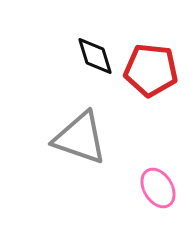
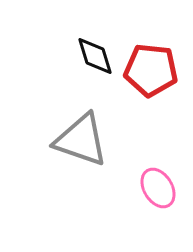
gray triangle: moved 1 px right, 2 px down
